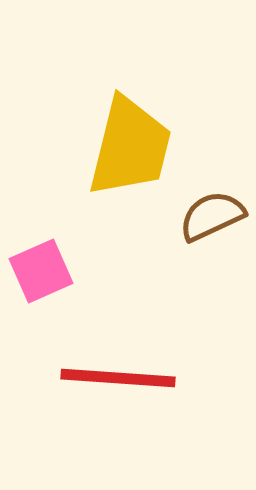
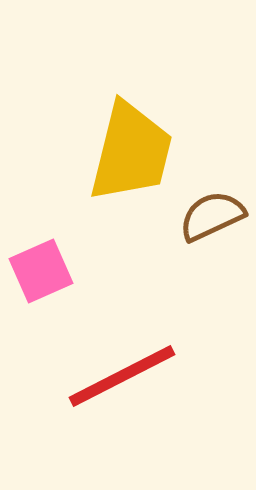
yellow trapezoid: moved 1 px right, 5 px down
red line: moved 4 px right, 2 px up; rotated 31 degrees counterclockwise
